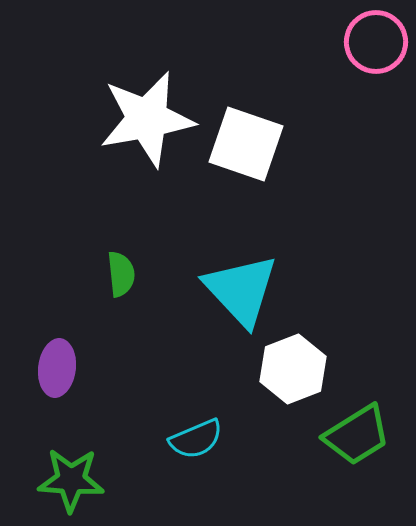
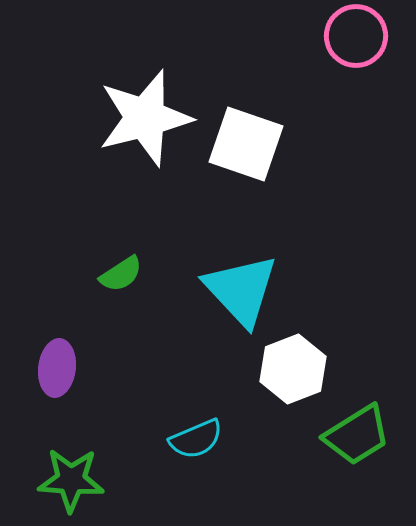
pink circle: moved 20 px left, 6 px up
white star: moved 2 px left, 1 px up; rotated 4 degrees counterclockwise
green semicircle: rotated 63 degrees clockwise
